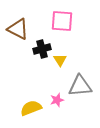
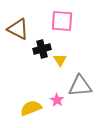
pink star: rotated 24 degrees counterclockwise
